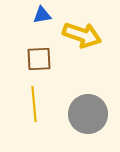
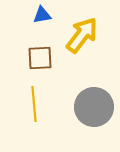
yellow arrow: rotated 72 degrees counterclockwise
brown square: moved 1 px right, 1 px up
gray circle: moved 6 px right, 7 px up
